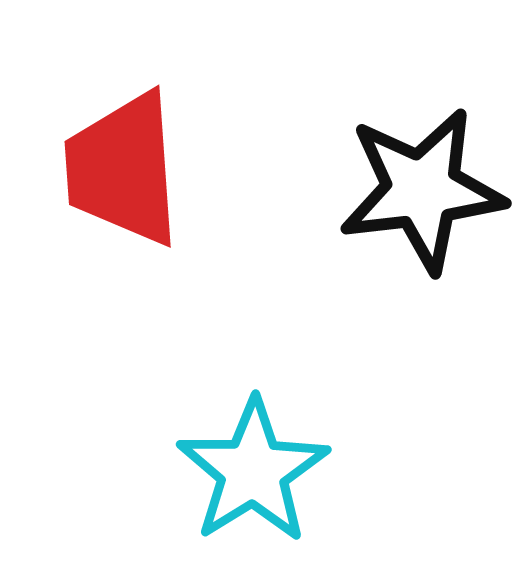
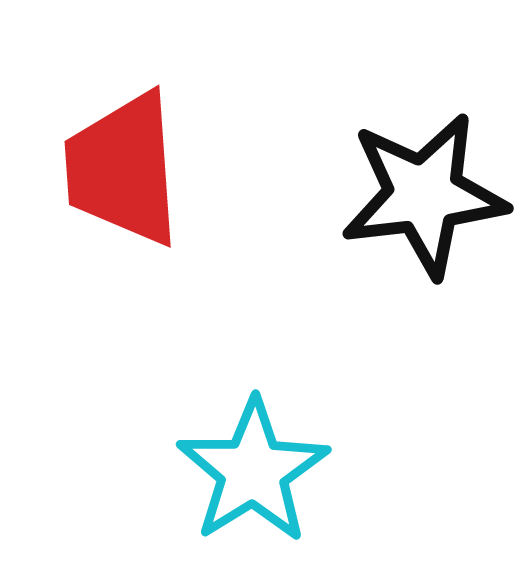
black star: moved 2 px right, 5 px down
